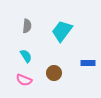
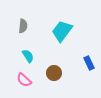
gray semicircle: moved 4 px left
cyan semicircle: moved 2 px right
blue rectangle: moved 1 px right; rotated 64 degrees clockwise
pink semicircle: rotated 21 degrees clockwise
